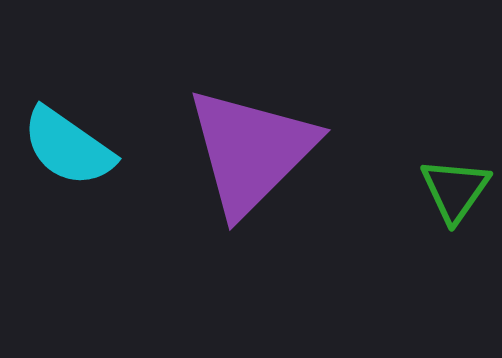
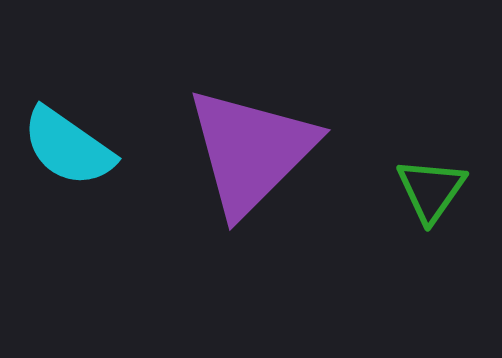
green triangle: moved 24 px left
